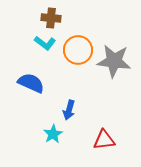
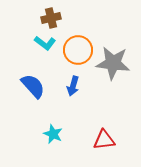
brown cross: rotated 18 degrees counterclockwise
gray star: moved 1 px left, 2 px down
blue semicircle: moved 2 px right, 3 px down; rotated 24 degrees clockwise
blue arrow: moved 4 px right, 24 px up
cyan star: rotated 18 degrees counterclockwise
